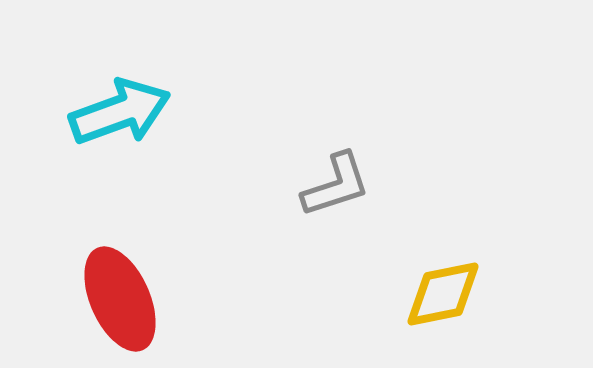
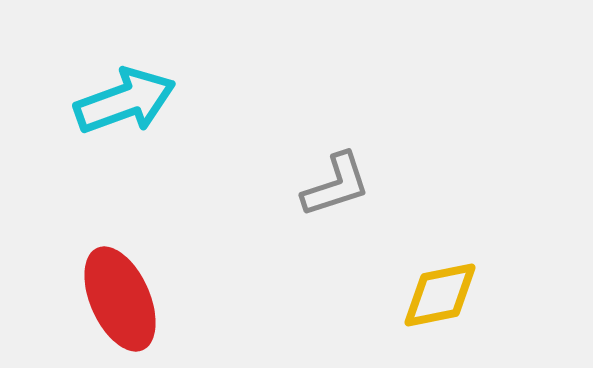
cyan arrow: moved 5 px right, 11 px up
yellow diamond: moved 3 px left, 1 px down
